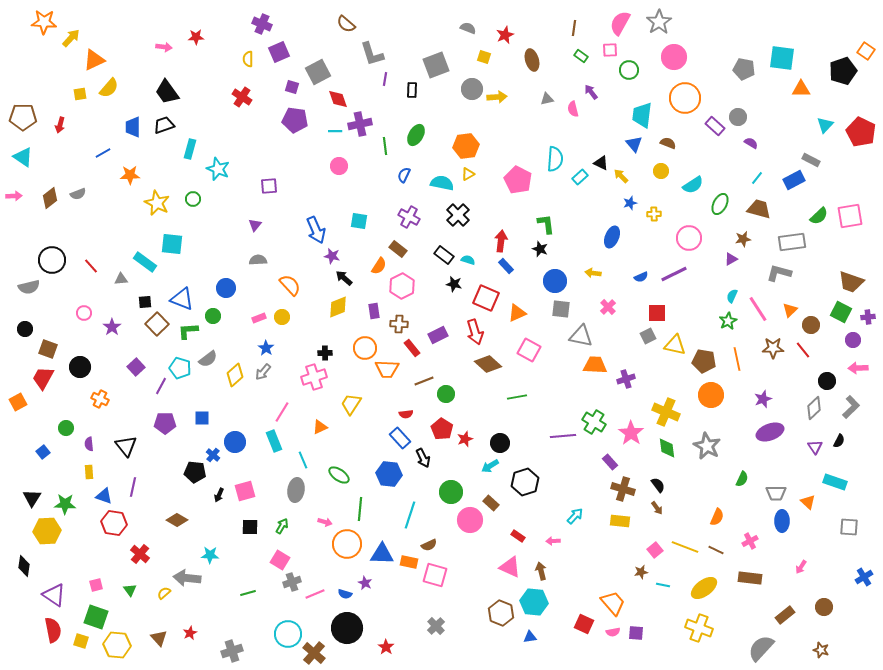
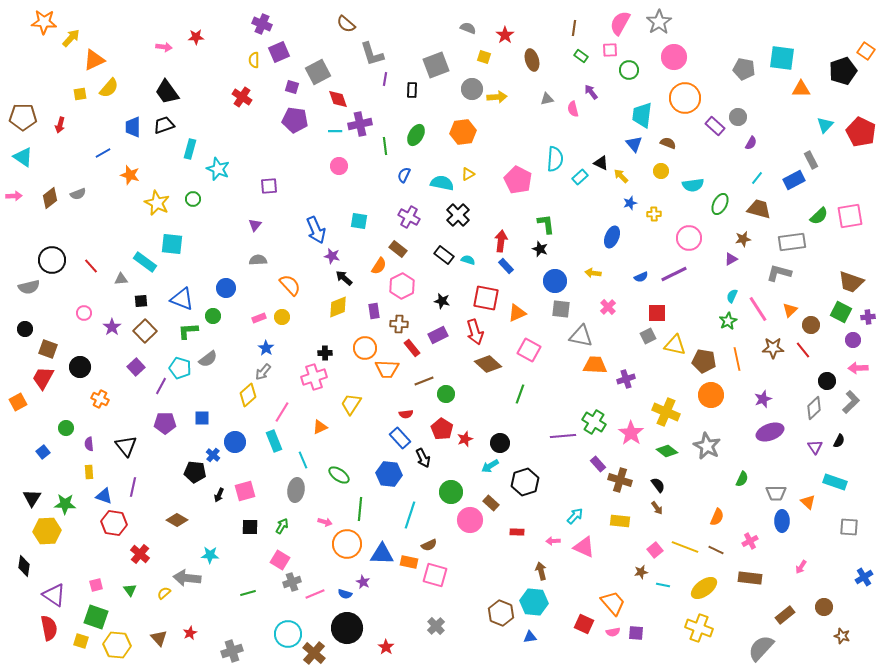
red star at (505, 35): rotated 12 degrees counterclockwise
yellow semicircle at (248, 59): moved 6 px right, 1 px down
purple semicircle at (751, 143): rotated 88 degrees clockwise
orange hexagon at (466, 146): moved 3 px left, 14 px up
gray rectangle at (811, 160): rotated 36 degrees clockwise
orange star at (130, 175): rotated 18 degrees clockwise
cyan semicircle at (693, 185): rotated 25 degrees clockwise
black star at (454, 284): moved 12 px left, 17 px down
red square at (486, 298): rotated 12 degrees counterclockwise
black square at (145, 302): moved 4 px left, 1 px up
brown square at (157, 324): moved 12 px left, 7 px down
yellow diamond at (235, 375): moved 13 px right, 20 px down
green line at (517, 397): moved 3 px right, 3 px up; rotated 60 degrees counterclockwise
gray L-shape at (851, 407): moved 5 px up
green diamond at (667, 448): moved 3 px down; rotated 45 degrees counterclockwise
purple rectangle at (610, 462): moved 12 px left, 2 px down
brown cross at (623, 489): moved 3 px left, 9 px up
red rectangle at (518, 536): moved 1 px left, 4 px up; rotated 32 degrees counterclockwise
pink triangle at (510, 567): moved 74 px right, 20 px up
purple star at (365, 583): moved 2 px left, 1 px up
red semicircle at (53, 630): moved 4 px left, 2 px up
brown star at (821, 650): moved 21 px right, 14 px up
